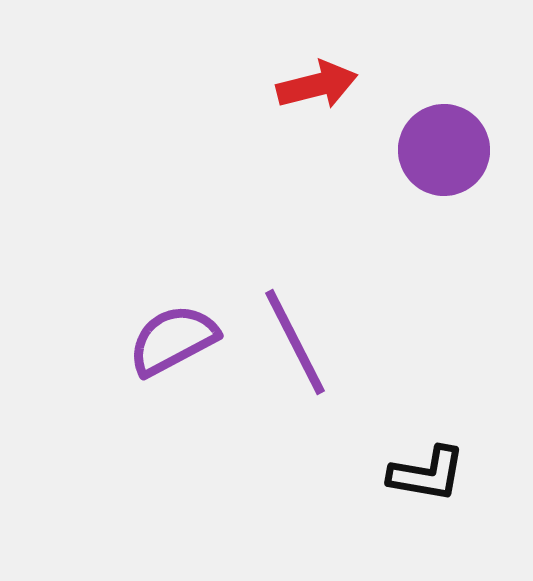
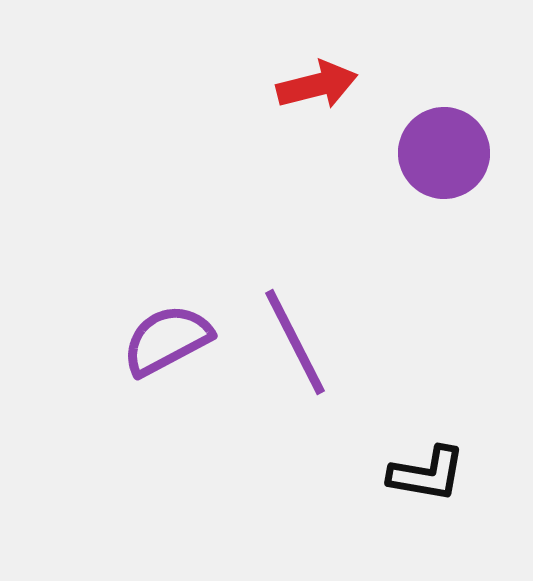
purple circle: moved 3 px down
purple semicircle: moved 6 px left
